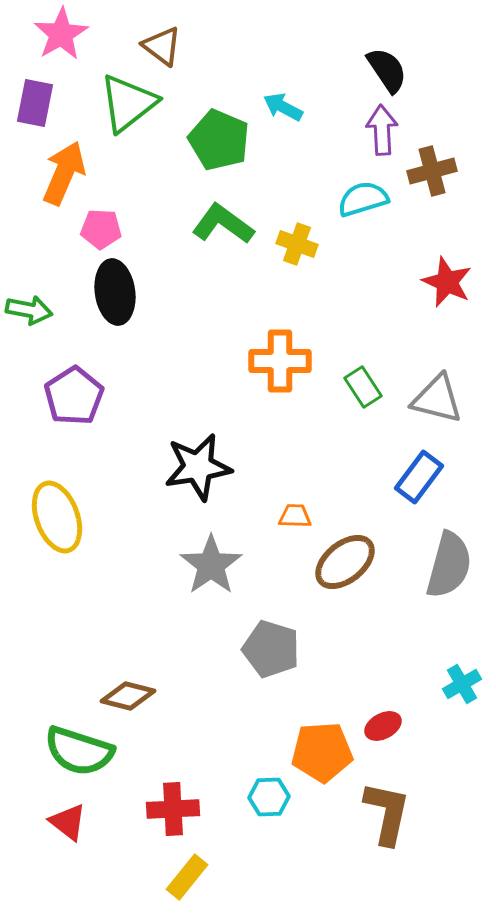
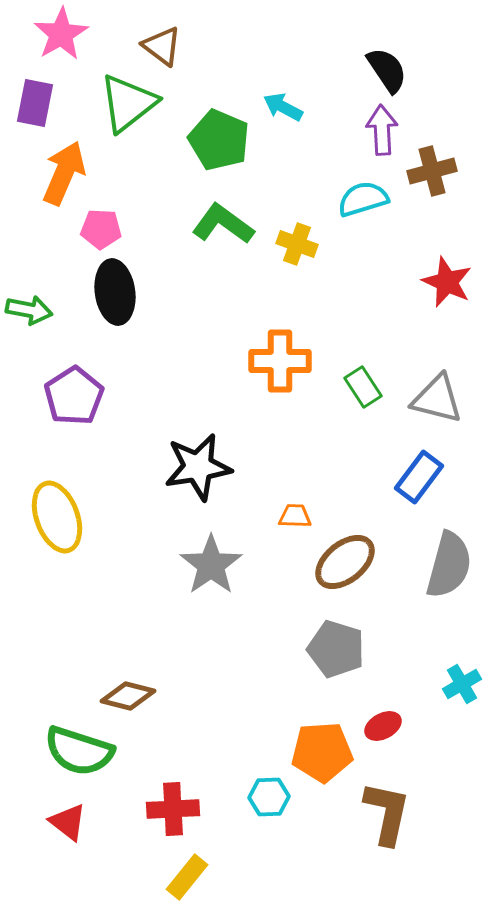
gray pentagon: moved 65 px right
